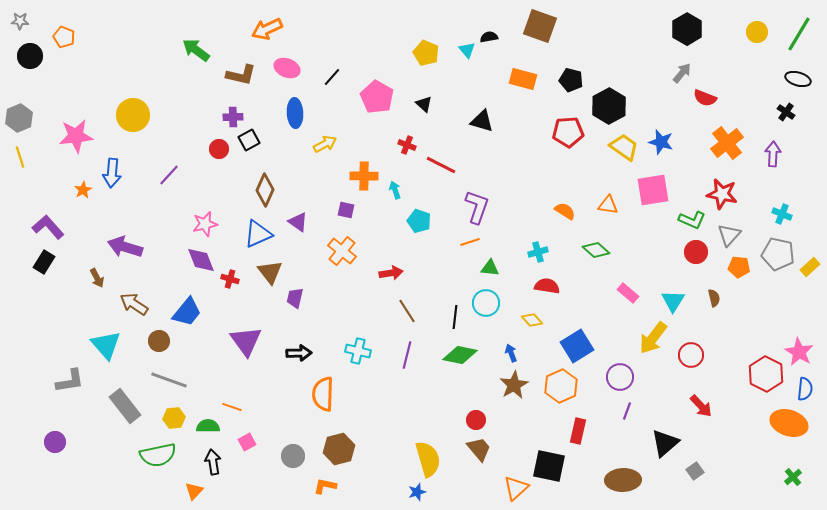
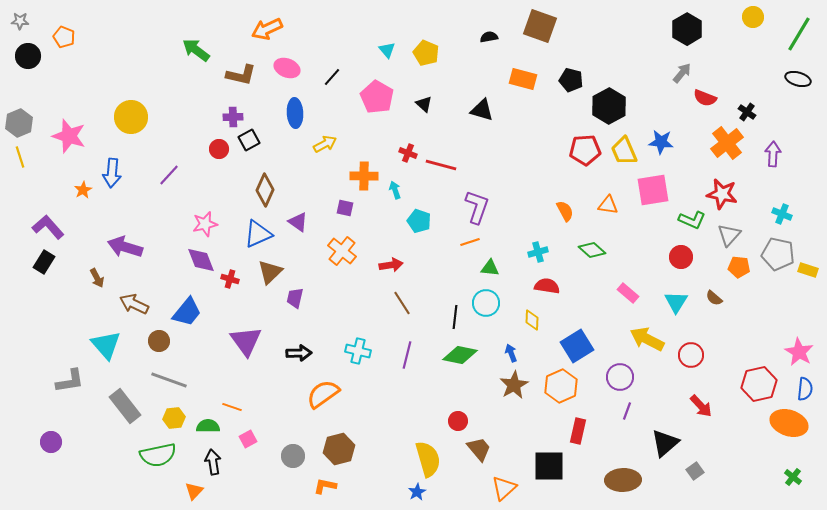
yellow circle at (757, 32): moved 4 px left, 15 px up
cyan triangle at (467, 50): moved 80 px left
black circle at (30, 56): moved 2 px left
black cross at (786, 112): moved 39 px left
yellow circle at (133, 115): moved 2 px left, 2 px down
gray hexagon at (19, 118): moved 5 px down
black triangle at (482, 121): moved 11 px up
red pentagon at (568, 132): moved 17 px right, 18 px down
pink star at (76, 136): moved 7 px left; rotated 24 degrees clockwise
blue star at (661, 142): rotated 10 degrees counterclockwise
red cross at (407, 145): moved 1 px right, 8 px down
yellow trapezoid at (624, 147): moved 4 px down; rotated 148 degrees counterclockwise
red line at (441, 165): rotated 12 degrees counterclockwise
purple square at (346, 210): moved 1 px left, 2 px up
orange semicircle at (565, 211): rotated 30 degrees clockwise
green diamond at (596, 250): moved 4 px left
red circle at (696, 252): moved 15 px left, 5 px down
yellow rectangle at (810, 267): moved 2 px left, 3 px down; rotated 60 degrees clockwise
brown triangle at (270, 272): rotated 24 degrees clockwise
red arrow at (391, 273): moved 8 px up
brown semicircle at (714, 298): rotated 144 degrees clockwise
cyan triangle at (673, 301): moved 3 px right, 1 px down
brown arrow at (134, 304): rotated 8 degrees counterclockwise
brown line at (407, 311): moved 5 px left, 8 px up
yellow diamond at (532, 320): rotated 45 degrees clockwise
yellow arrow at (653, 338): moved 6 px left, 1 px down; rotated 80 degrees clockwise
red hexagon at (766, 374): moved 7 px left, 10 px down; rotated 20 degrees clockwise
orange semicircle at (323, 394): rotated 52 degrees clockwise
red circle at (476, 420): moved 18 px left, 1 px down
purple circle at (55, 442): moved 4 px left
pink square at (247, 442): moved 1 px right, 3 px up
black square at (549, 466): rotated 12 degrees counterclockwise
green cross at (793, 477): rotated 12 degrees counterclockwise
orange triangle at (516, 488): moved 12 px left
blue star at (417, 492): rotated 12 degrees counterclockwise
